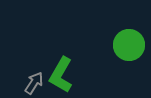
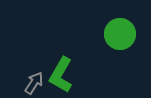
green circle: moved 9 px left, 11 px up
